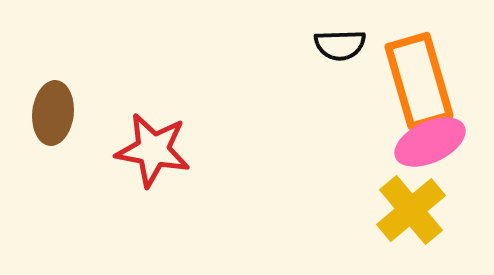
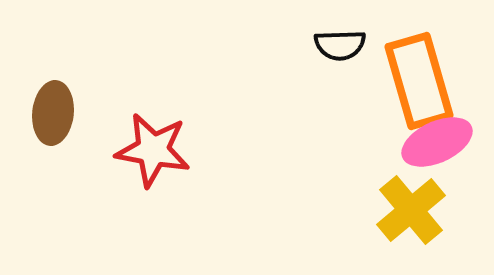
pink ellipse: moved 7 px right
